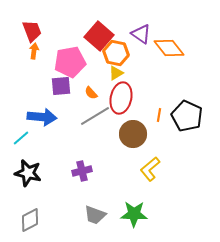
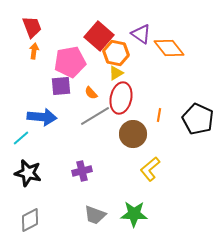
red trapezoid: moved 4 px up
black pentagon: moved 11 px right, 3 px down
